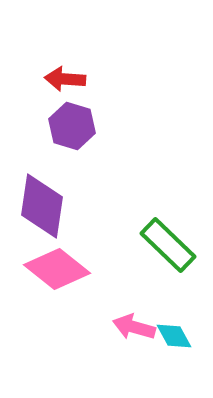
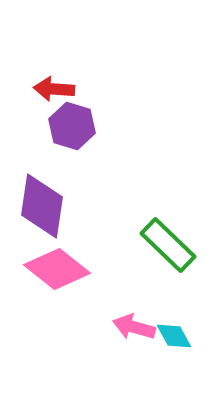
red arrow: moved 11 px left, 10 px down
